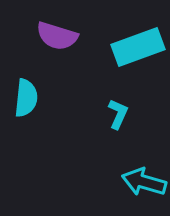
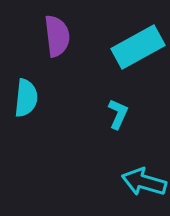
purple semicircle: rotated 114 degrees counterclockwise
cyan rectangle: rotated 9 degrees counterclockwise
